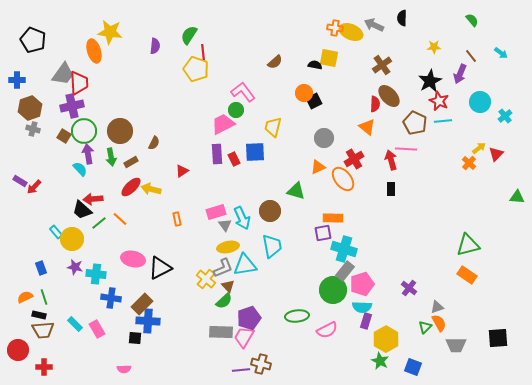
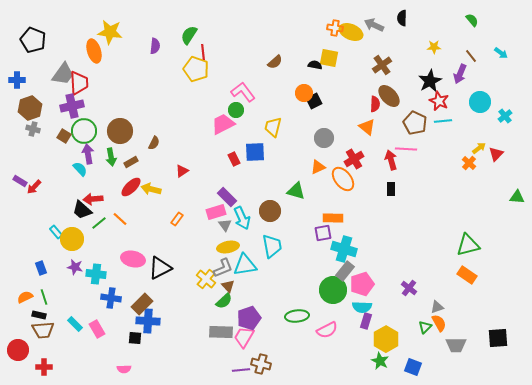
purple rectangle at (217, 154): moved 10 px right, 43 px down; rotated 42 degrees counterclockwise
orange rectangle at (177, 219): rotated 48 degrees clockwise
